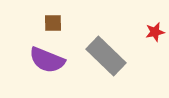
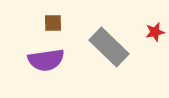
gray rectangle: moved 3 px right, 9 px up
purple semicircle: moved 1 px left; rotated 30 degrees counterclockwise
